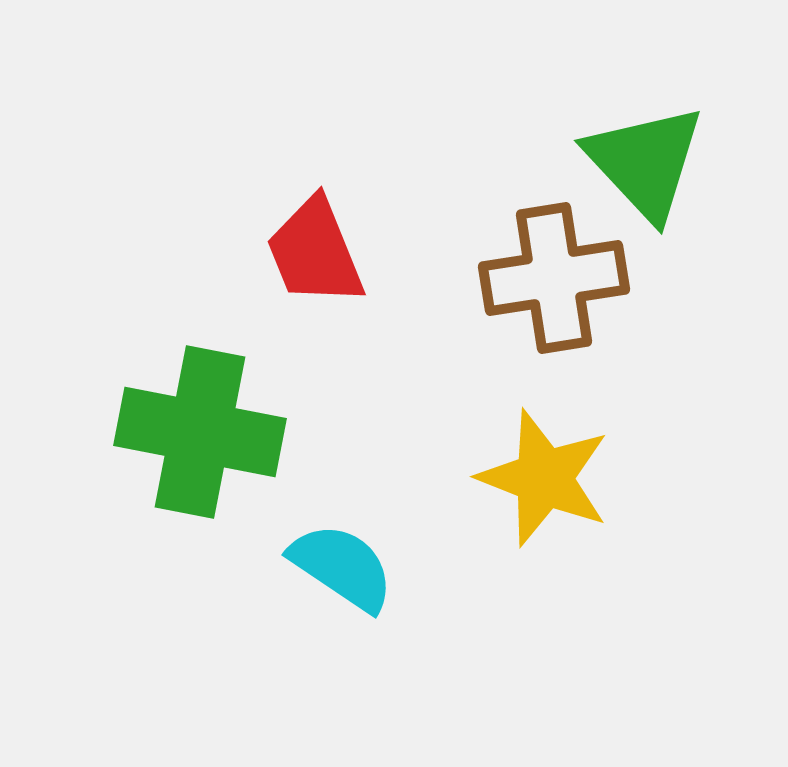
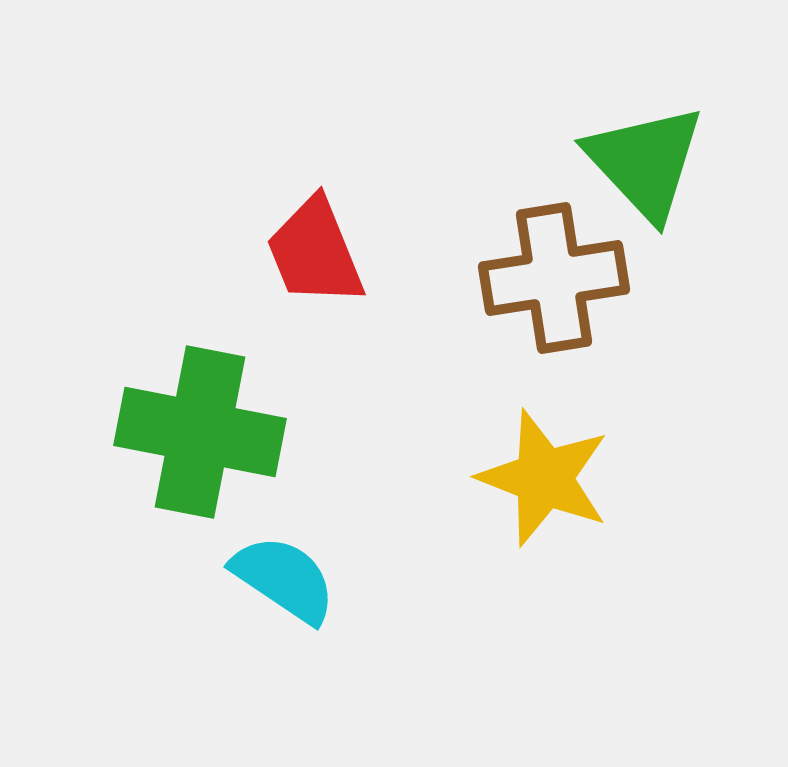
cyan semicircle: moved 58 px left, 12 px down
